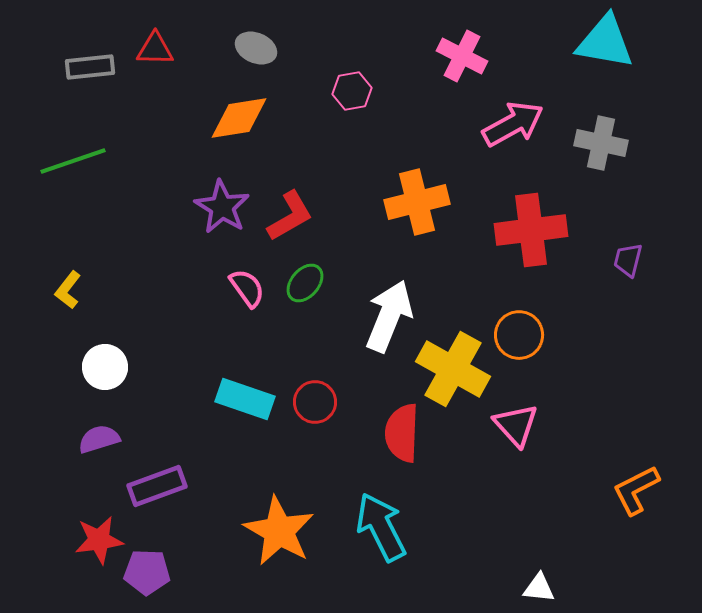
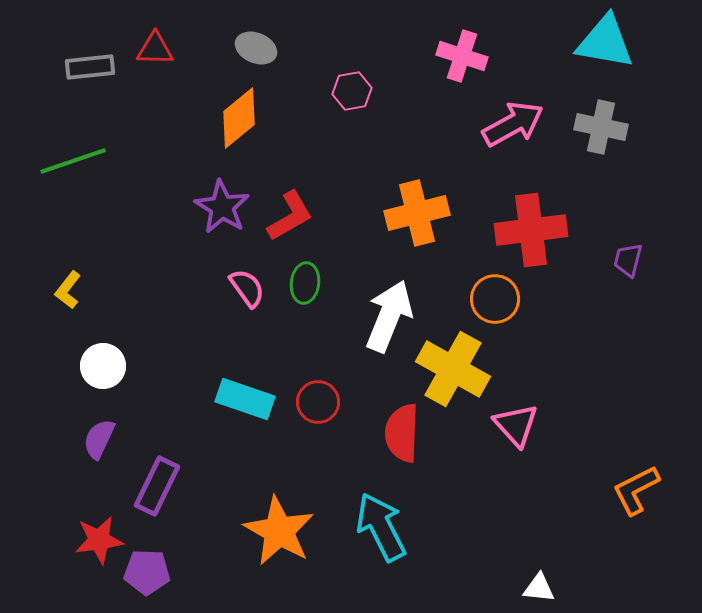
pink cross: rotated 9 degrees counterclockwise
orange diamond: rotated 30 degrees counterclockwise
gray cross: moved 16 px up
orange cross: moved 11 px down
green ellipse: rotated 33 degrees counterclockwise
orange circle: moved 24 px left, 36 px up
white circle: moved 2 px left, 1 px up
red circle: moved 3 px right
purple semicircle: rotated 48 degrees counterclockwise
purple rectangle: rotated 44 degrees counterclockwise
